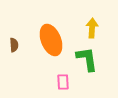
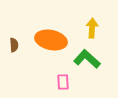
orange ellipse: rotated 56 degrees counterclockwise
green L-shape: rotated 40 degrees counterclockwise
